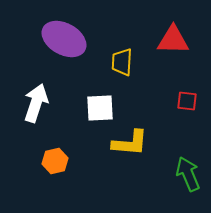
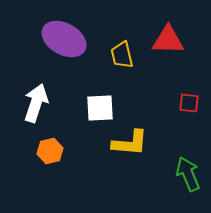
red triangle: moved 5 px left
yellow trapezoid: moved 7 px up; rotated 16 degrees counterclockwise
red square: moved 2 px right, 2 px down
orange hexagon: moved 5 px left, 10 px up
